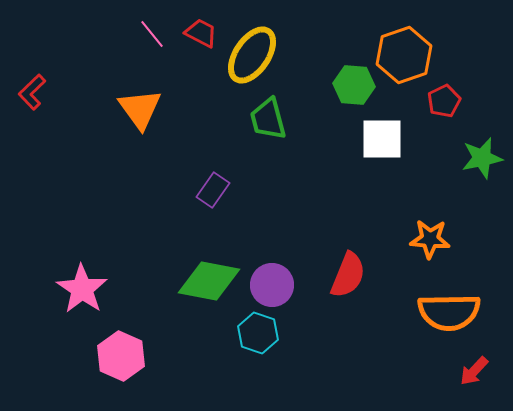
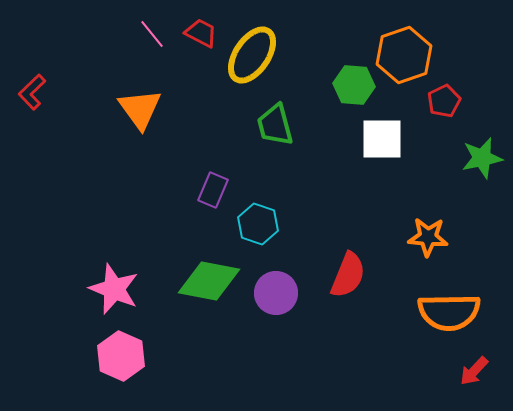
green trapezoid: moved 7 px right, 6 px down
purple rectangle: rotated 12 degrees counterclockwise
orange star: moved 2 px left, 2 px up
purple circle: moved 4 px right, 8 px down
pink star: moved 32 px right; rotated 12 degrees counterclockwise
cyan hexagon: moved 109 px up
